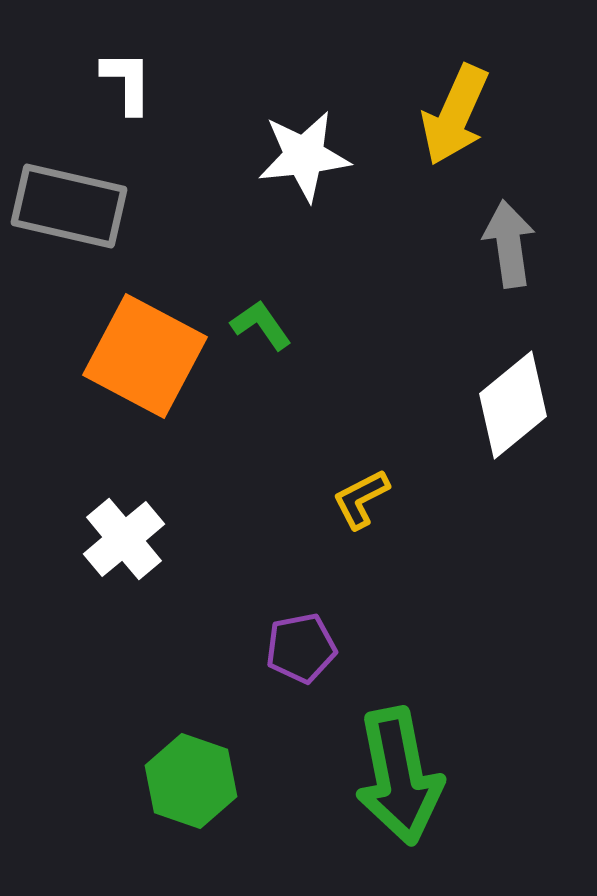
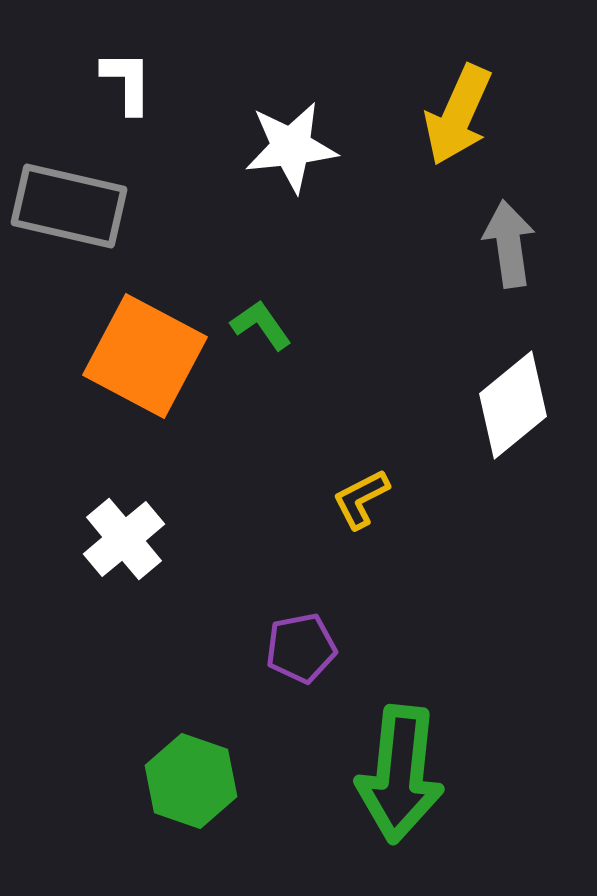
yellow arrow: moved 3 px right
white star: moved 13 px left, 9 px up
green arrow: moved 1 px right, 2 px up; rotated 17 degrees clockwise
